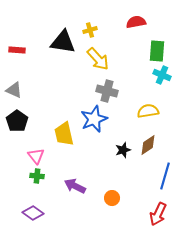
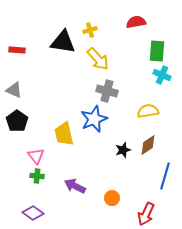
red arrow: moved 12 px left
